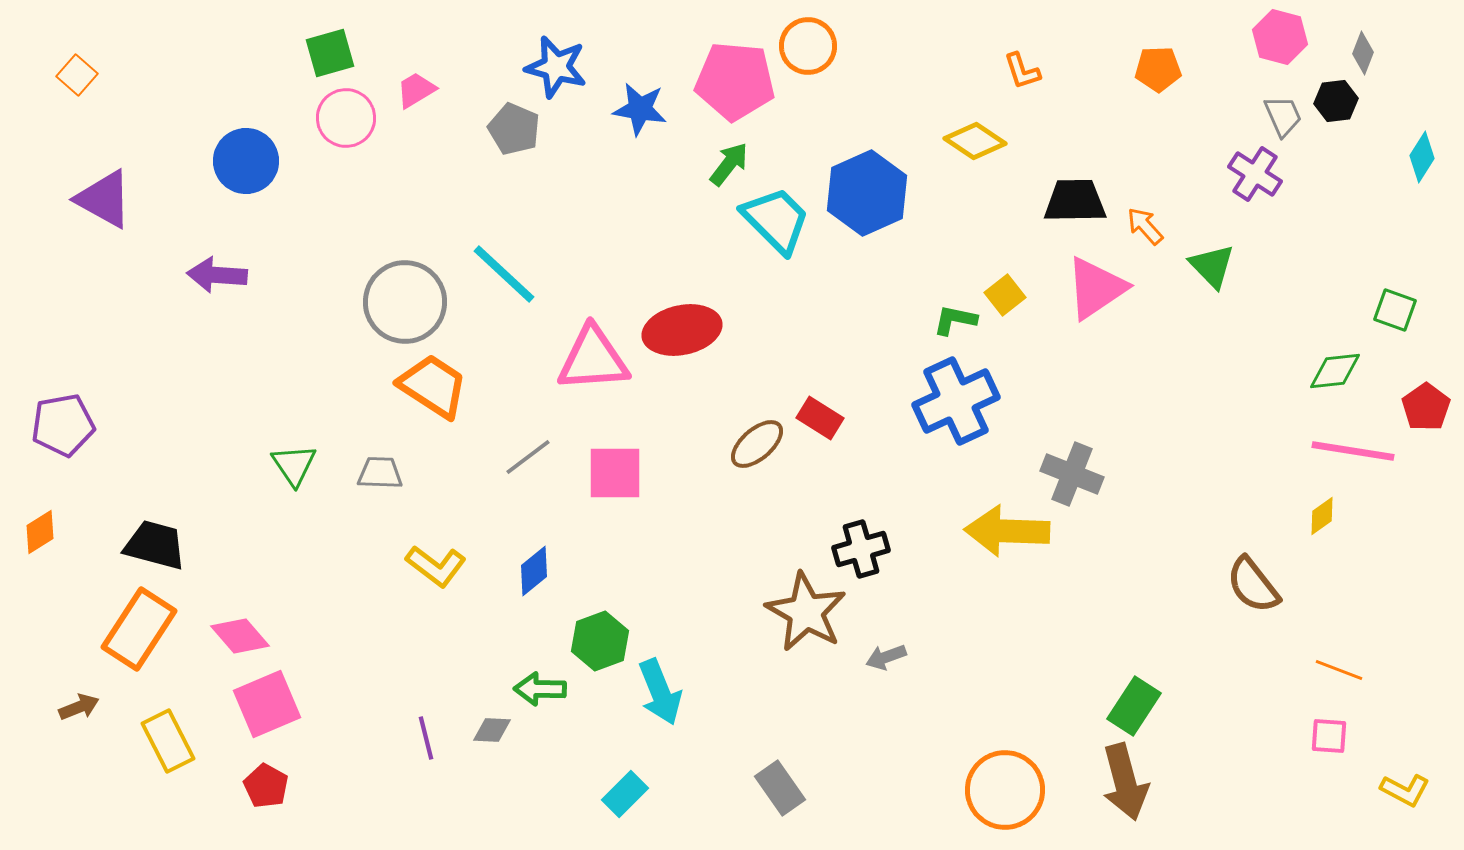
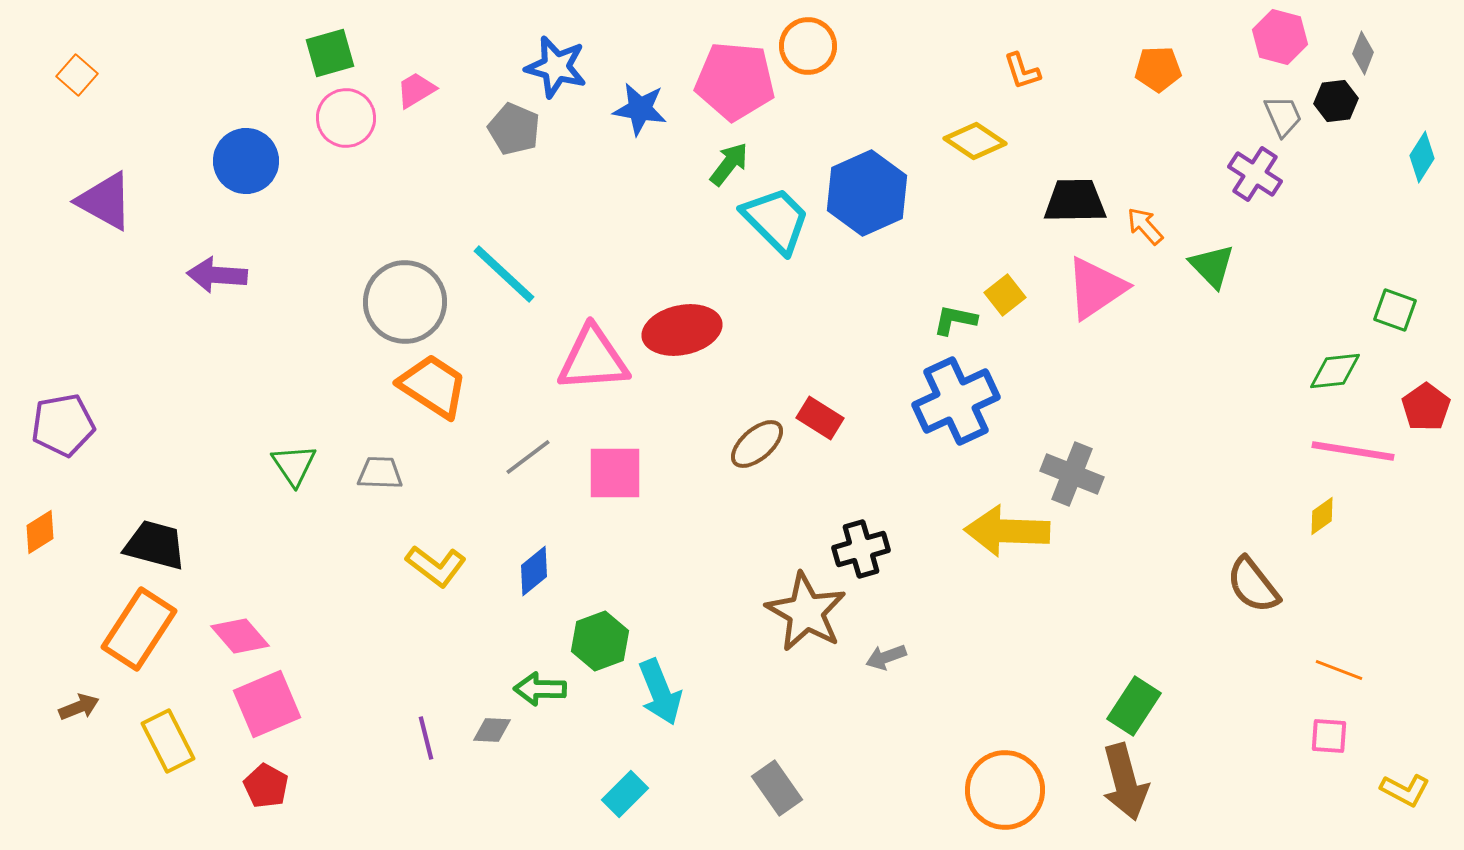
purple triangle at (104, 199): moved 1 px right, 2 px down
gray rectangle at (780, 788): moved 3 px left
